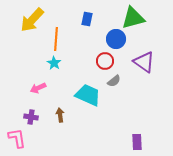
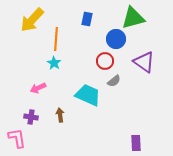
purple rectangle: moved 1 px left, 1 px down
